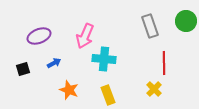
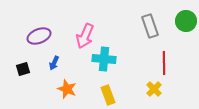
blue arrow: rotated 144 degrees clockwise
orange star: moved 2 px left, 1 px up
